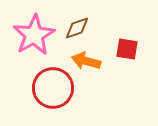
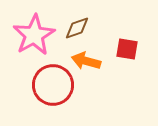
red circle: moved 3 px up
